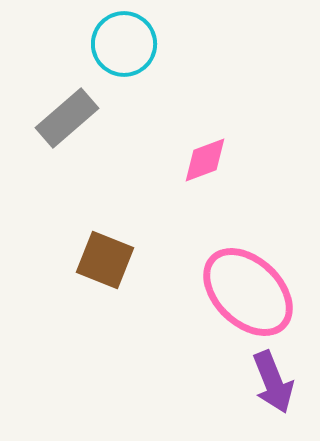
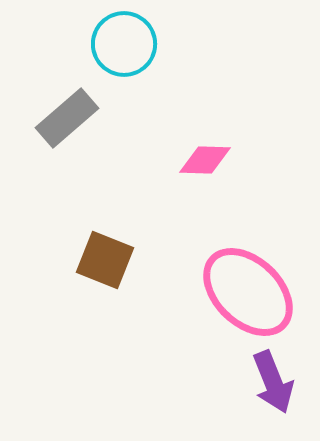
pink diamond: rotated 22 degrees clockwise
